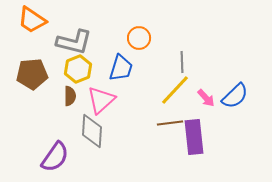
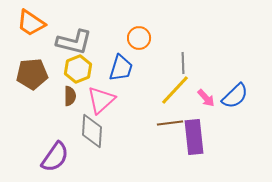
orange trapezoid: moved 1 px left, 3 px down
gray line: moved 1 px right, 1 px down
